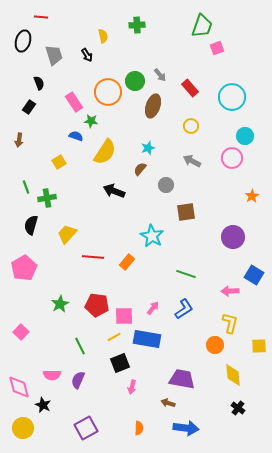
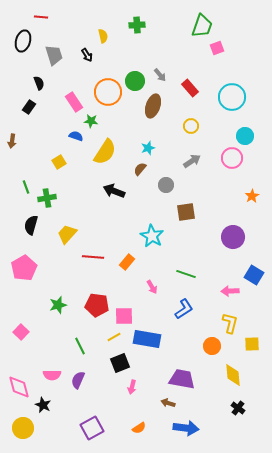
brown arrow at (19, 140): moved 7 px left, 1 px down
gray arrow at (192, 161): rotated 120 degrees clockwise
green star at (60, 304): moved 2 px left, 1 px down; rotated 12 degrees clockwise
pink arrow at (153, 308): moved 1 px left, 21 px up; rotated 112 degrees clockwise
orange circle at (215, 345): moved 3 px left, 1 px down
yellow square at (259, 346): moved 7 px left, 2 px up
purple square at (86, 428): moved 6 px right
orange semicircle at (139, 428): rotated 56 degrees clockwise
